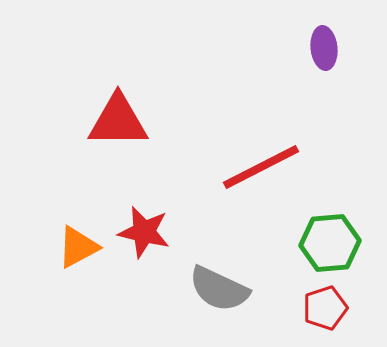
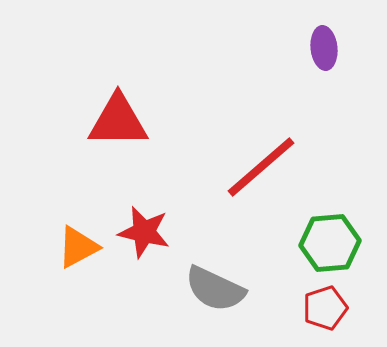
red line: rotated 14 degrees counterclockwise
gray semicircle: moved 4 px left
